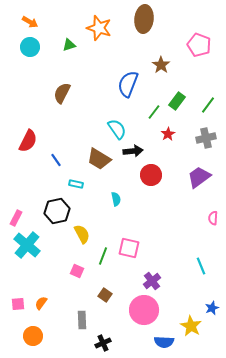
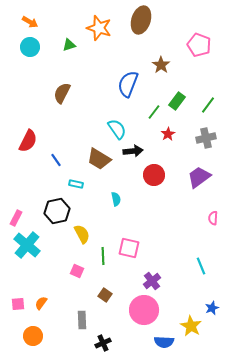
brown ellipse at (144, 19): moved 3 px left, 1 px down; rotated 12 degrees clockwise
red circle at (151, 175): moved 3 px right
green line at (103, 256): rotated 24 degrees counterclockwise
